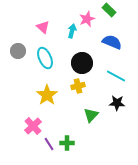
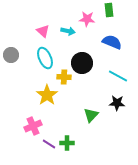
green rectangle: rotated 40 degrees clockwise
pink star: rotated 28 degrees clockwise
pink triangle: moved 4 px down
cyan arrow: moved 4 px left; rotated 88 degrees clockwise
gray circle: moved 7 px left, 4 px down
cyan line: moved 2 px right
yellow cross: moved 14 px left, 9 px up; rotated 16 degrees clockwise
pink cross: rotated 18 degrees clockwise
purple line: rotated 24 degrees counterclockwise
